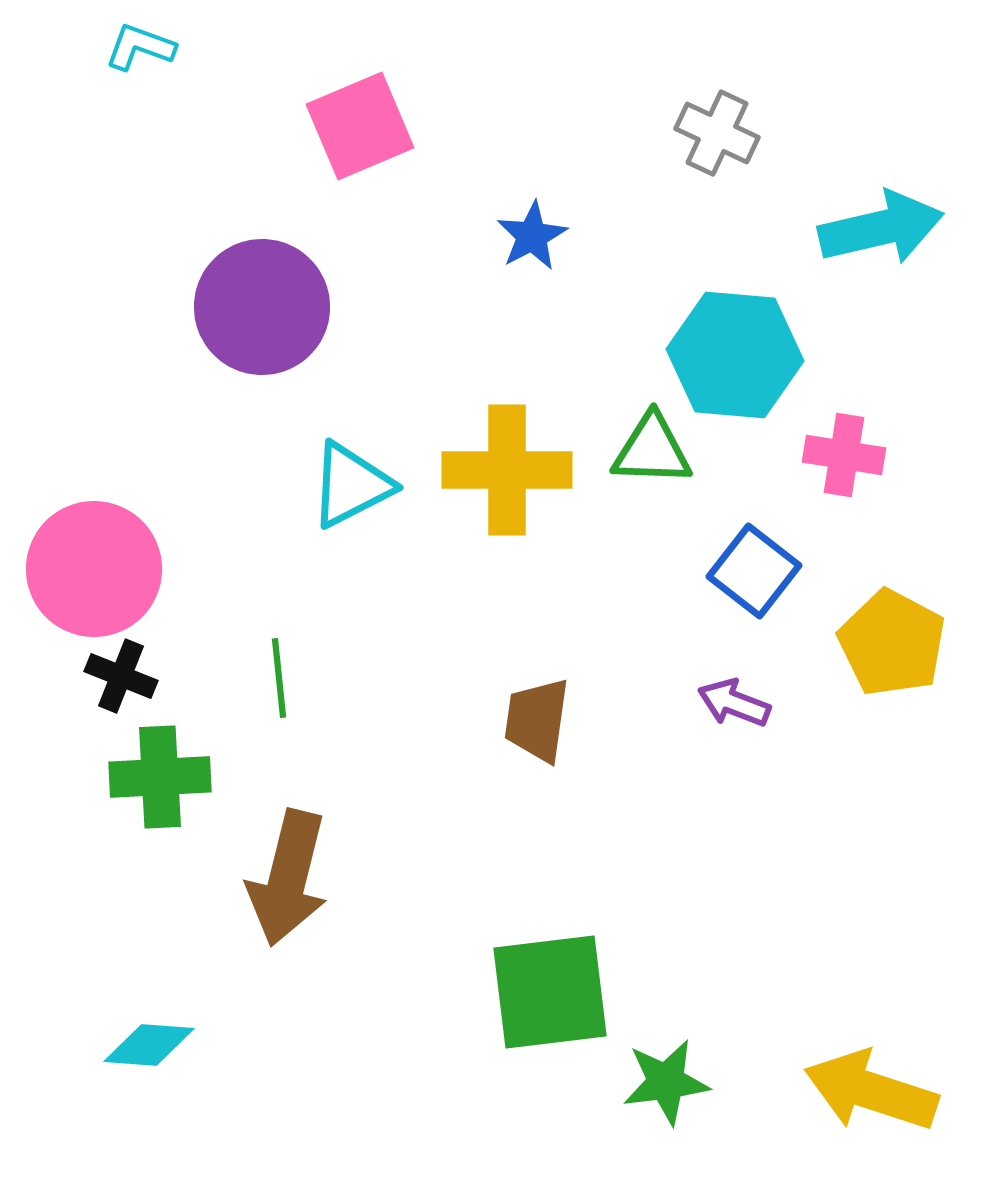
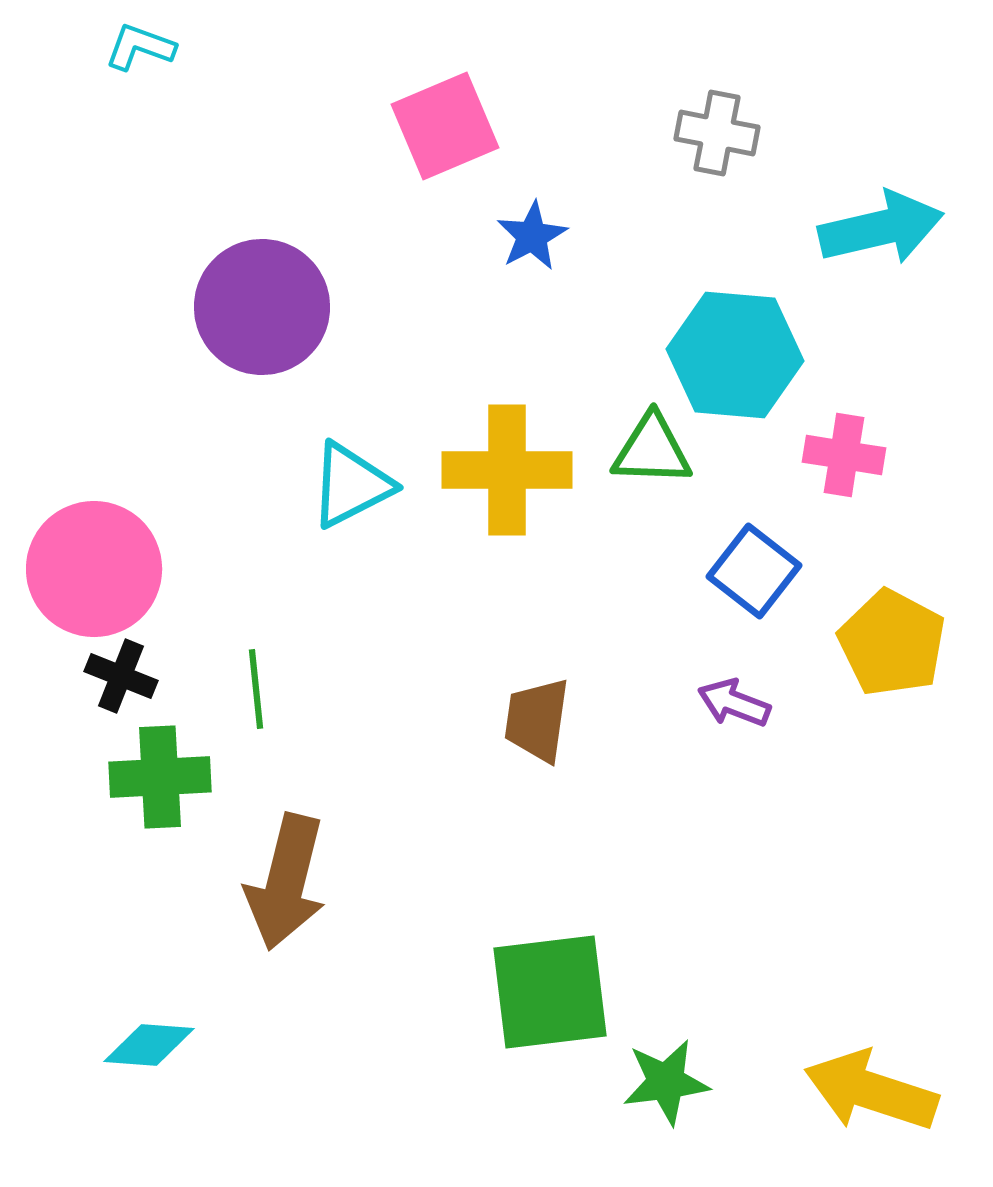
pink square: moved 85 px right
gray cross: rotated 14 degrees counterclockwise
green line: moved 23 px left, 11 px down
brown arrow: moved 2 px left, 4 px down
